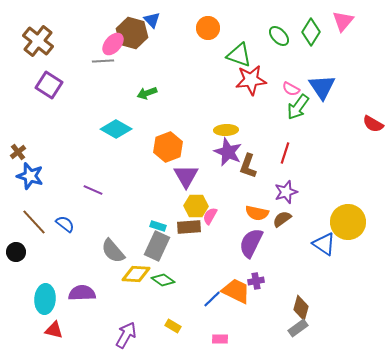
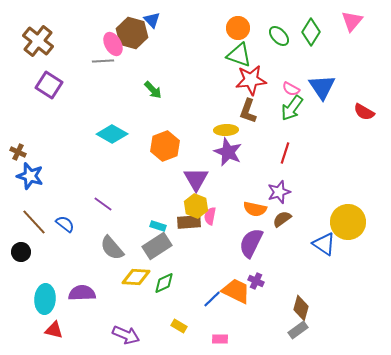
pink triangle at (343, 21): moved 9 px right
orange circle at (208, 28): moved 30 px right
pink ellipse at (113, 44): rotated 70 degrees counterclockwise
green arrow at (147, 93): moved 6 px right, 3 px up; rotated 114 degrees counterclockwise
green arrow at (298, 107): moved 6 px left, 1 px down
red semicircle at (373, 124): moved 9 px left, 12 px up
cyan diamond at (116, 129): moved 4 px left, 5 px down
orange hexagon at (168, 147): moved 3 px left, 1 px up
brown cross at (18, 152): rotated 28 degrees counterclockwise
brown L-shape at (248, 166): moved 55 px up
purple triangle at (186, 176): moved 10 px right, 3 px down
purple line at (93, 190): moved 10 px right, 14 px down; rotated 12 degrees clockwise
purple star at (286, 192): moved 7 px left
yellow hexagon at (196, 206): rotated 20 degrees clockwise
orange semicircle at (257, 213): moved 2 px left, 4 px up
pink semicircle at (210, 216): rotated 18 degrees counterclockwise
brown rectangle at (189, 227): moved 5 px up
gray rectangle at (157, 246): rotated 32 degrees clockwise
gray semicircle at (113, 251): moved 1 px left, 3 px up
black circle at (16, 252): moved 5 px right
yellow diamond at (136, 274): moved 3 px down
green diamond at (163, 280): moved 1 px right, 3 px down; rotated 60 degrees counterclockwise
purple cross at (256, 281): rotated 35 degrees clockwise
yellow rectangle at (173, 326): moved 6 px right
gray rectangle at (298, 328): moved 2 px down
purple arrow at (126, 335): rotated 84 degrees clockwise
